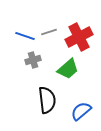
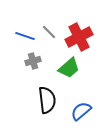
gray line: rotated 63 degrees clockwise
gray cross: moved 1 px down
green trapezoid: moved 1 px right, 1 px up
